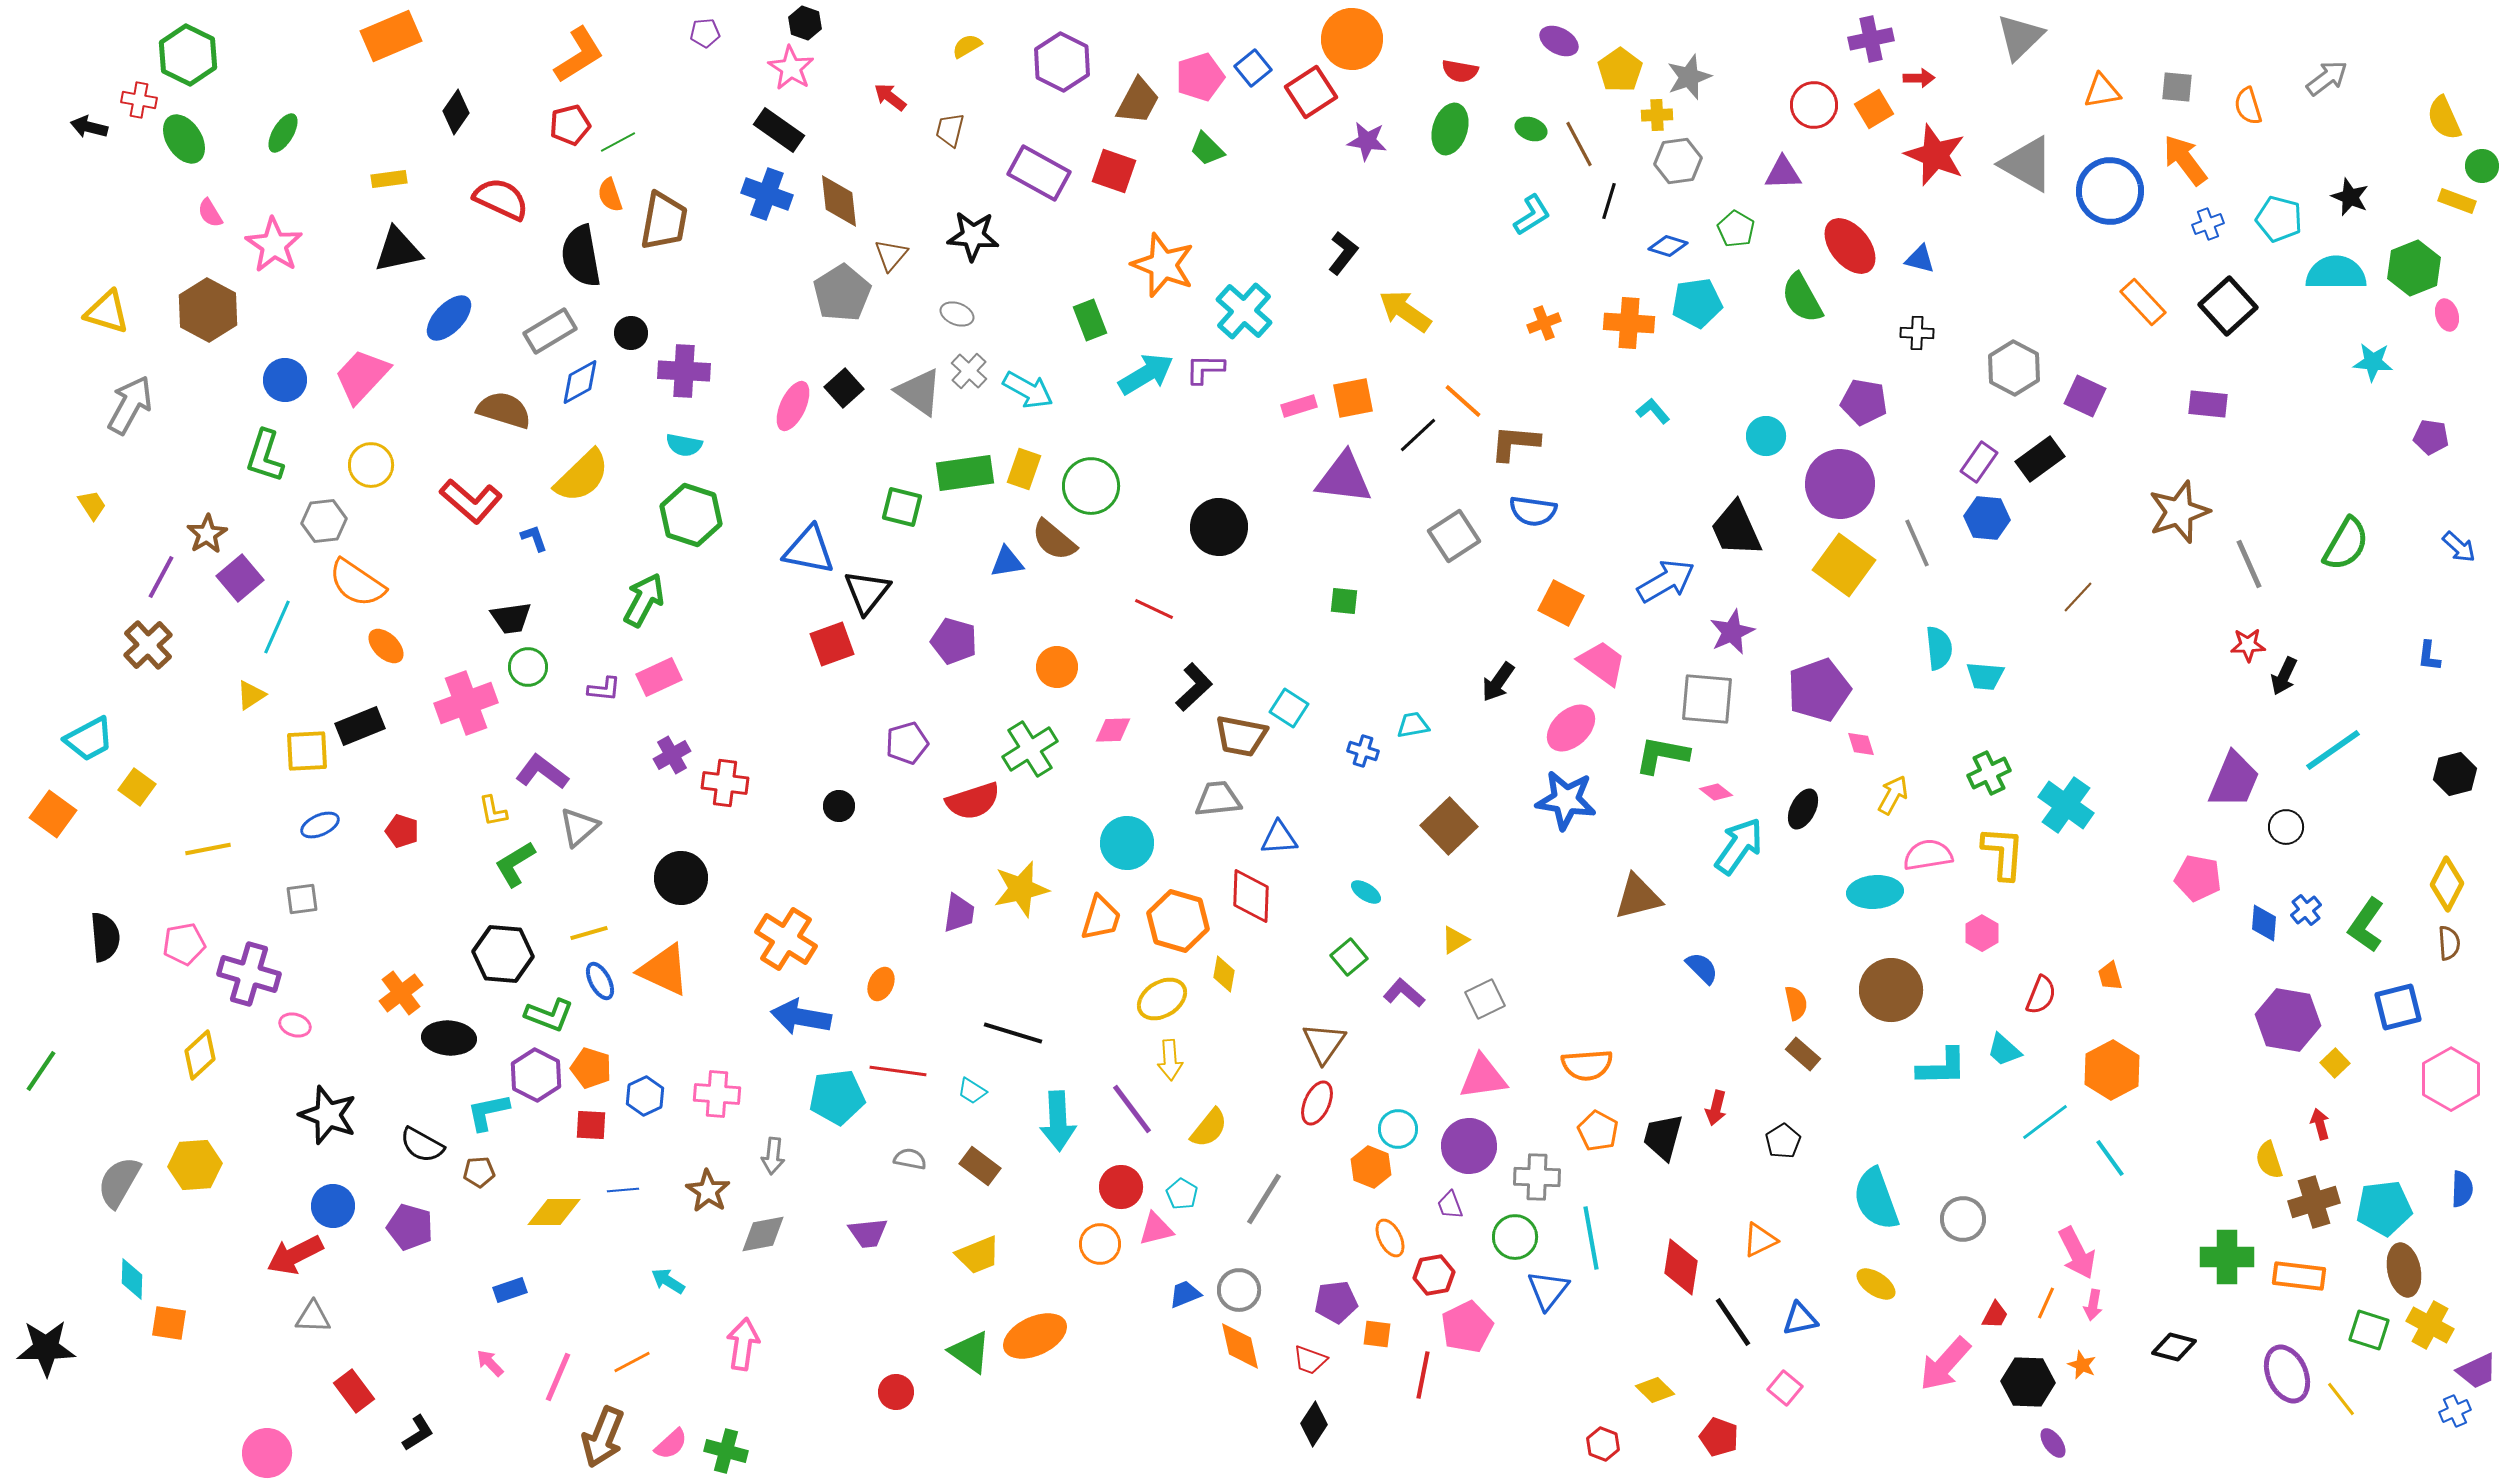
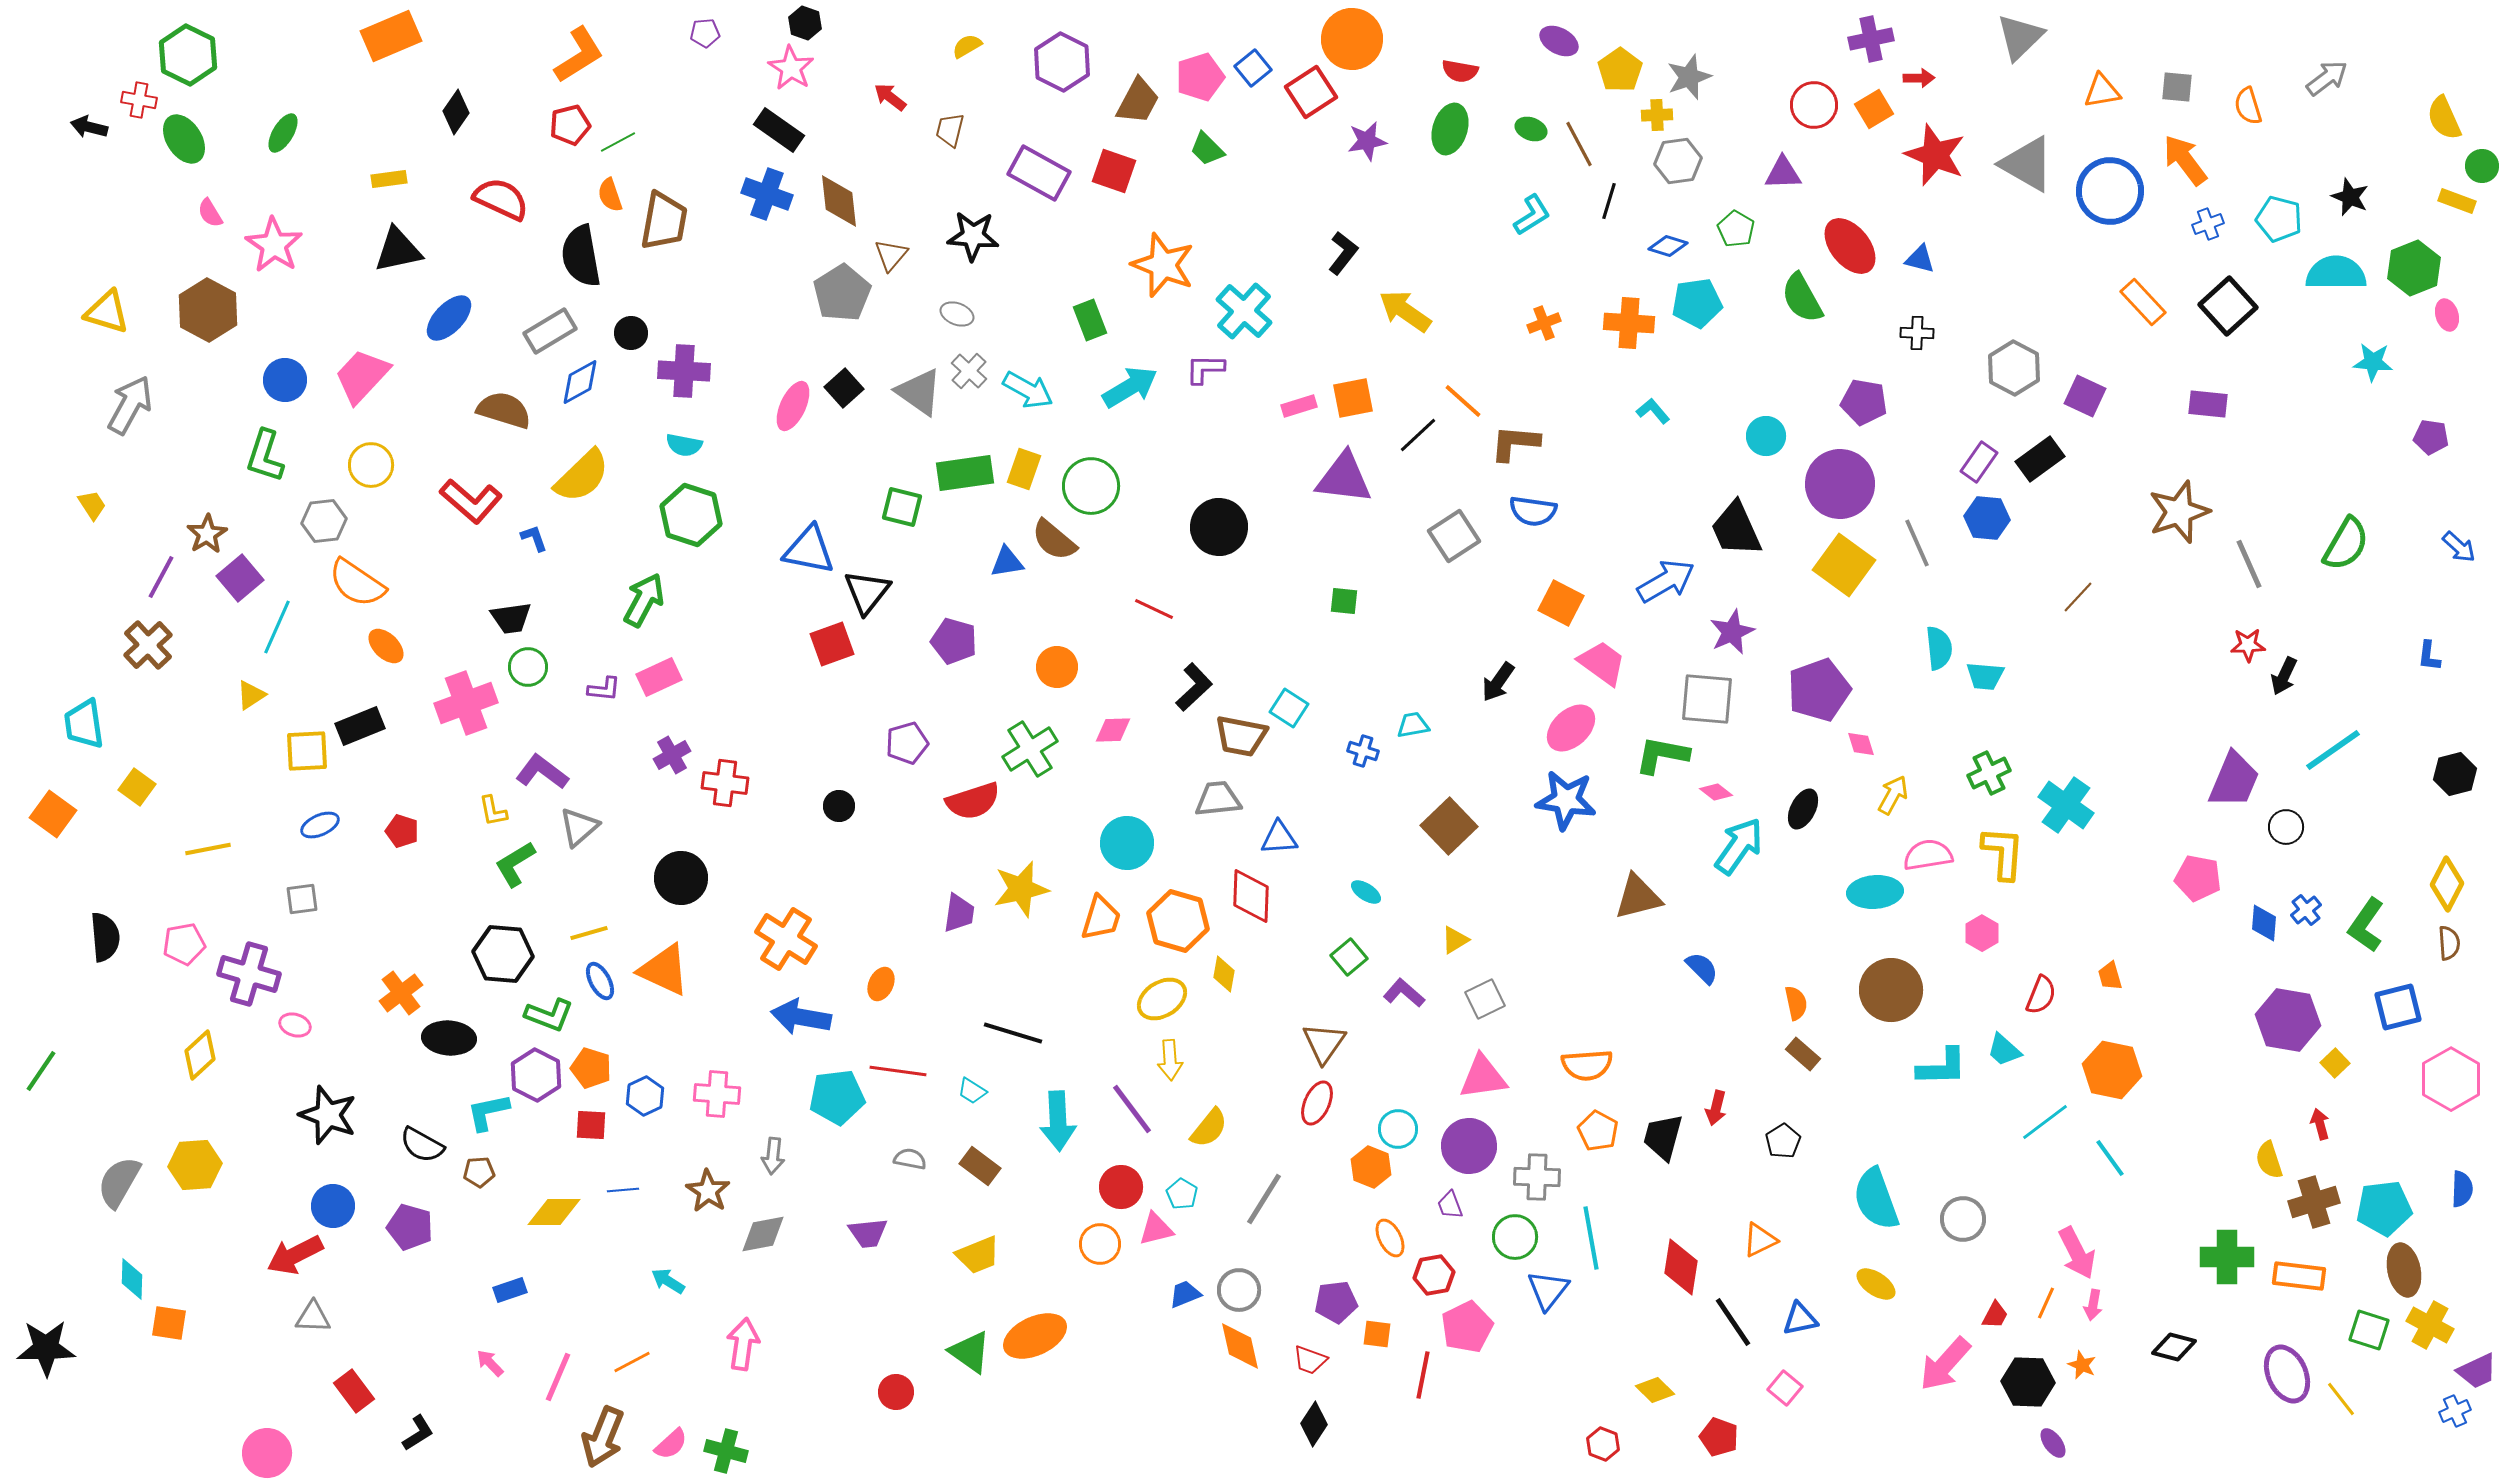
purple star at (1367, 141): rotated 18 degrees counterclockwise
cyan arrow at (1146, 374): moved 16 px left, 13 px down
cyan trapezoid at (89, 739): moved 5 px left, 15 px up; rotated 110 degrees clockwise
orange hexagon at (2112, 1070): rotated 20 degrees counterclockwise
